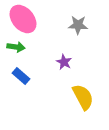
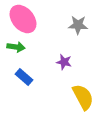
purple star: rotated 14 degrees counterclockwise
blue rectangle: moved 3 px right, 1 px down
